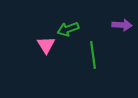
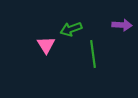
green arrow: moved 3 px right
green line: moved 1 px up
